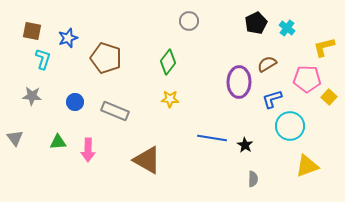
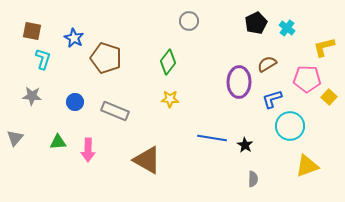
blue star: moved 6 px right; rotated 24 degrees counterclockwise
gray triangle: rotated 18 degrees clockwise
